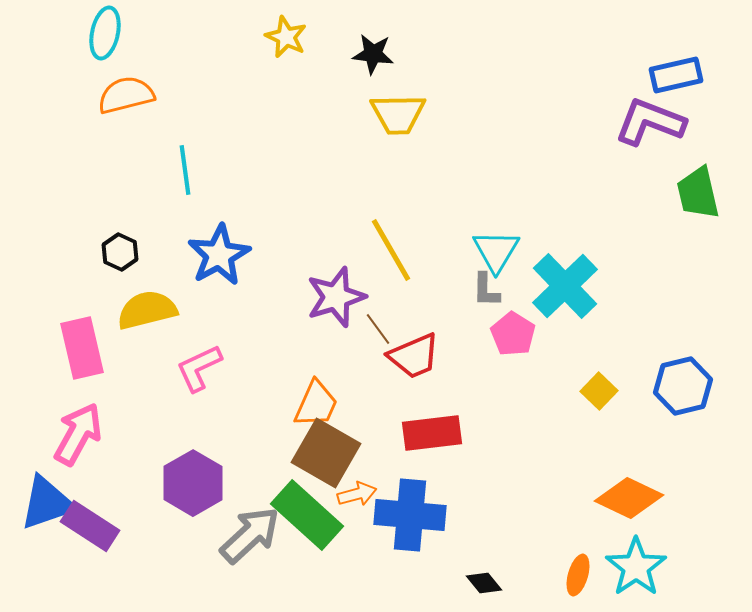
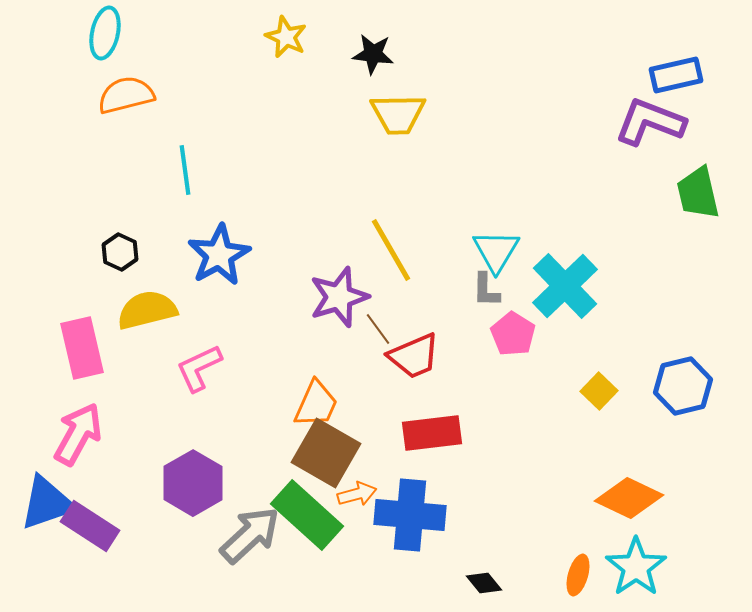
purple star: moved 3 px right
